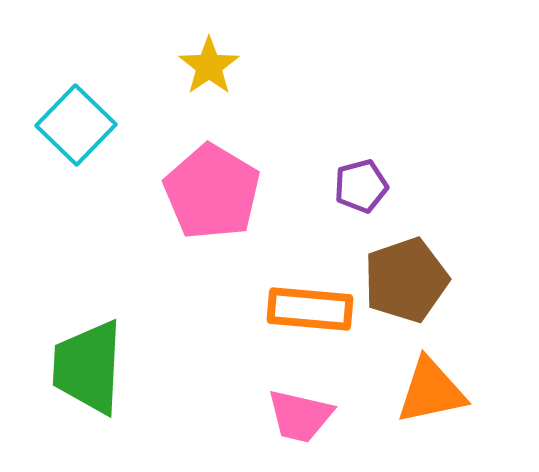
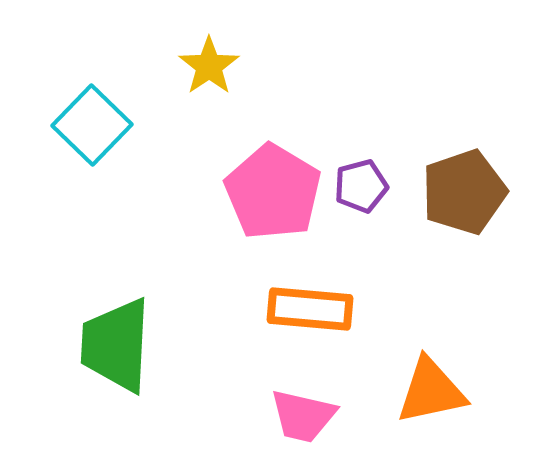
cyan square: moved 16 px right
pink pentagon: moved 61 px right
brown pentagon: moved 58 px right, 88 px up
green trapezoid: moved 28 px right, 22 px up
pink trapezoid: moved 3 px right
